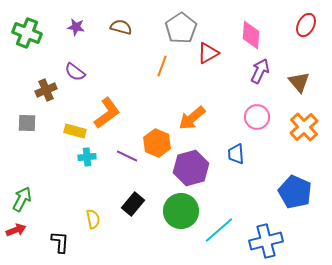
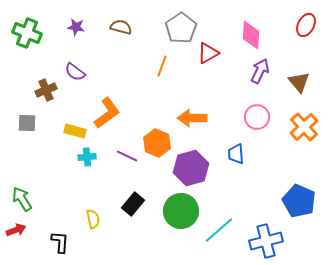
orange arrow: rotated 40 degrees clockwise
blue pentagon: moved 4 px right, 9 px down
green arrow: rotated 60 degrees counterclockwise
